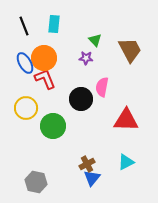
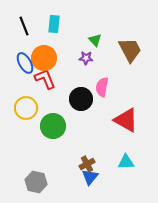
red triangle: rotated 28 degrees clockwise
cyan triangle: rotated 24 degrees clockwise
blue triangle: moved 2 px left, 1 px up
